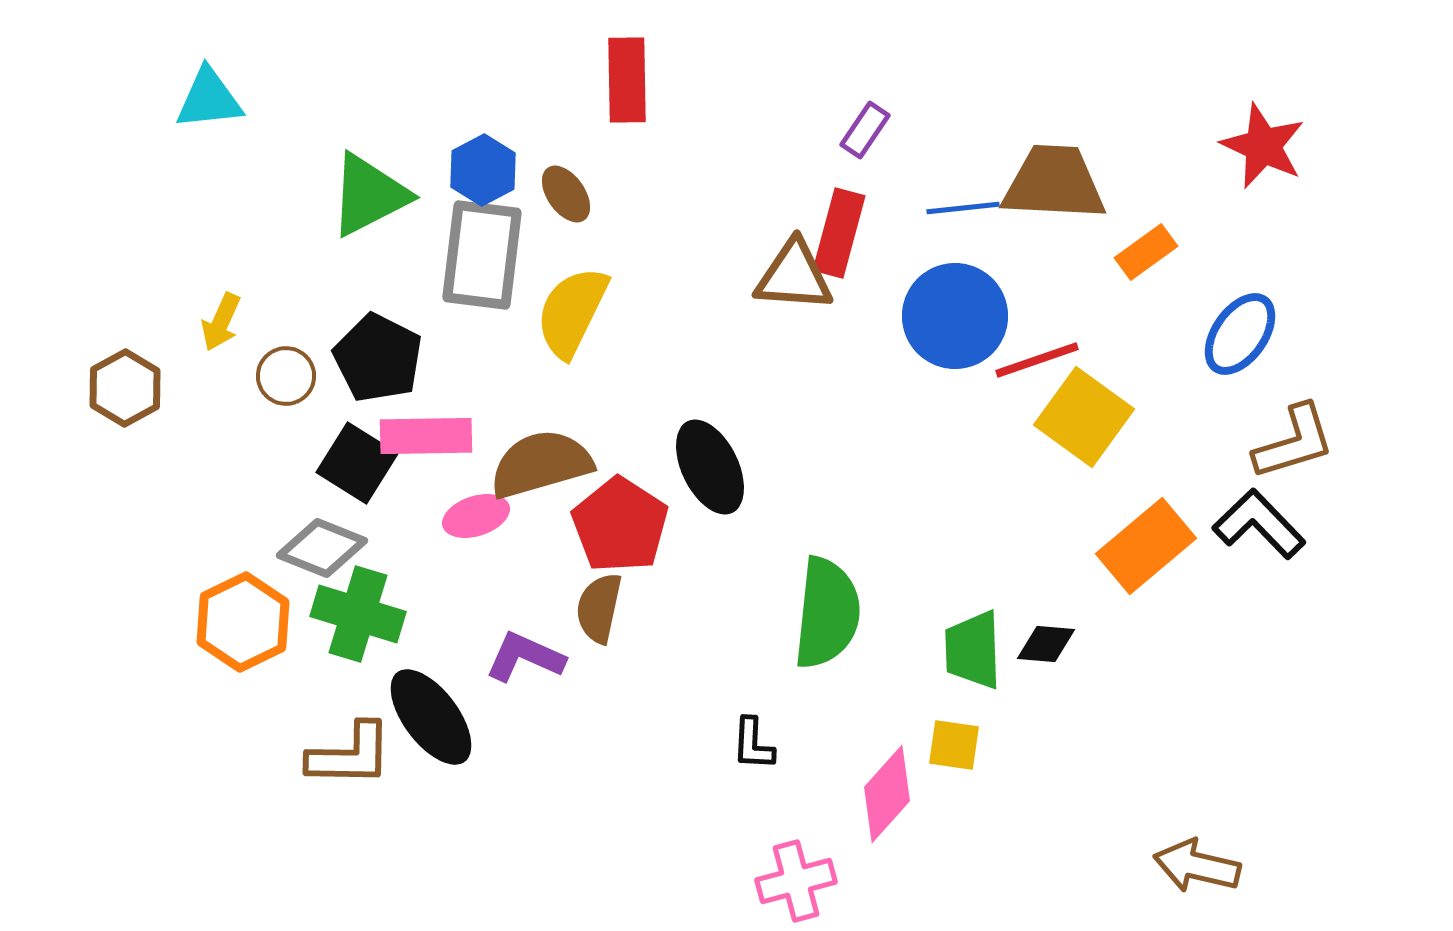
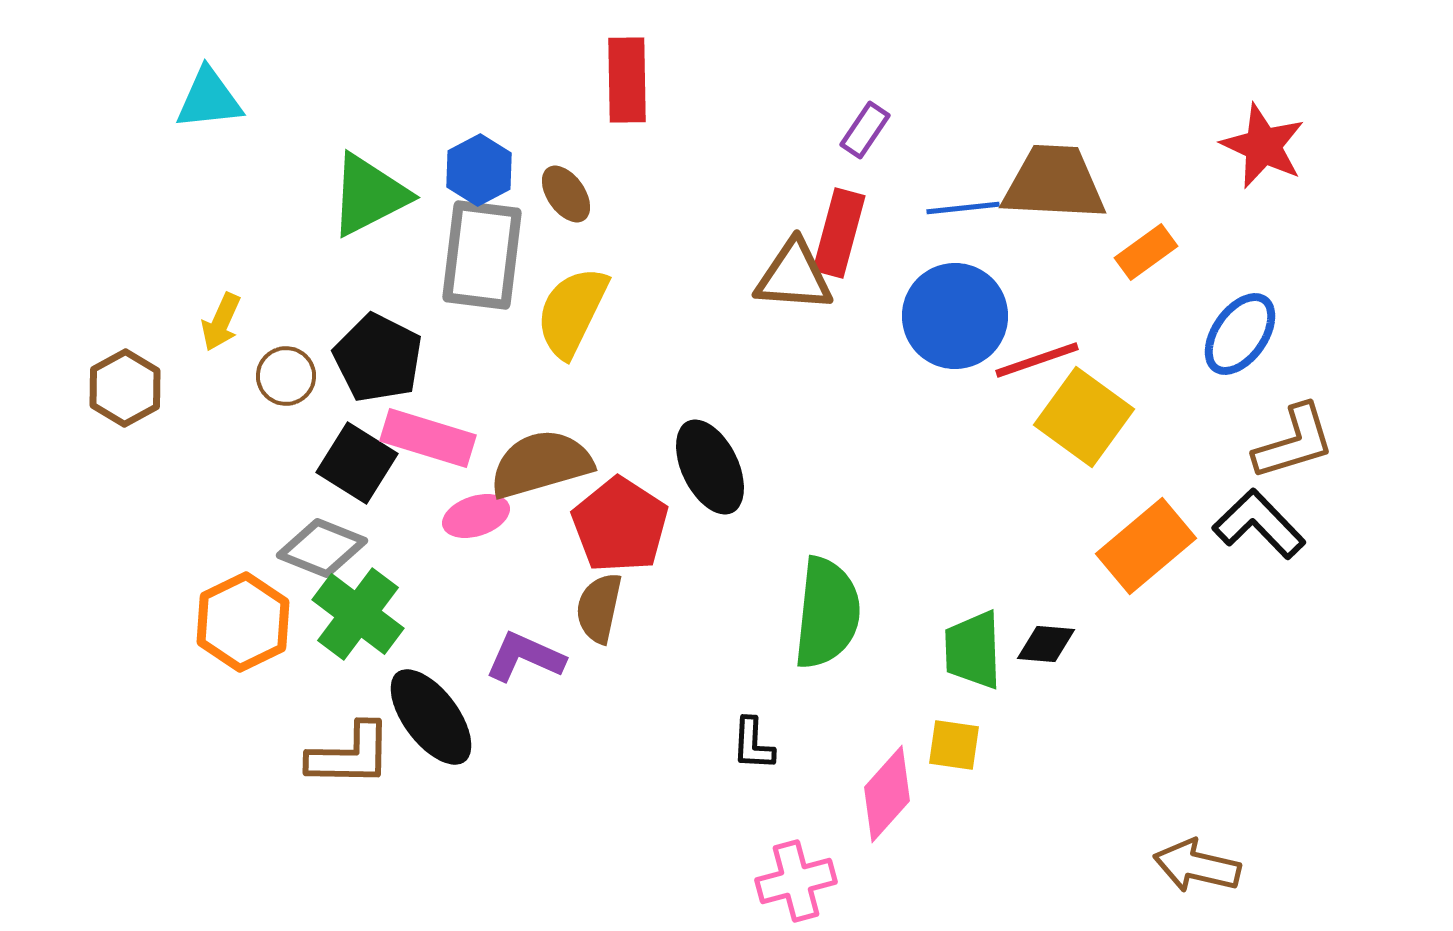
blue hexagon at (483, 170): moved 4 px left
pink rectangle at (426, 436): moved 2 px right, 2 px down; rotated 18 degrees clockwise
green cross at (358, 614): rotated 20 degrees clockwise
